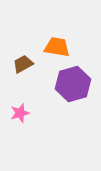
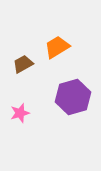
orange trapezoid: rotated 40 degrees counterclockwise
purple hexagon: moved 13 px down
